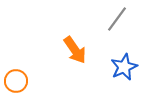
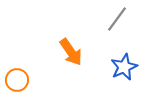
orange arrow: moved 4 px left, 2 px down
orange circle: moved 1 px right, 1 px up
